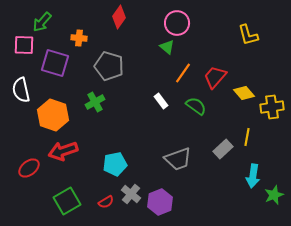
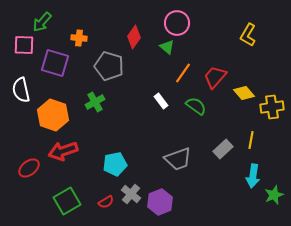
red diamond: moved 15 px right, 20 px down
yellow L-shape: rotated 45 degrees clockwise
yellow line: moved 4 px right, 3 px down
